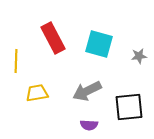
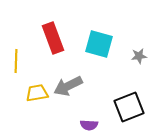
red rectangle: rotated 8 degrees clockwise
gray arrow: moved 19 px left, 5 px up
black square: rotated 16 degrees counterclockwise
